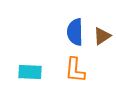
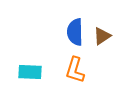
orange L-shape: rotated 12 degrees clockwise
